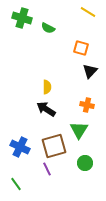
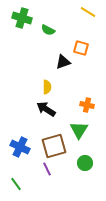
green semicircle: moved 2 px down
black triangle: moved 27 px left, 9 px up; rotated 28 degrees clockwise
